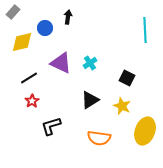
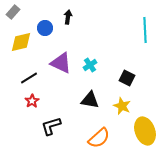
yellow diamond: moved 1 px left
cyan cross: moved 2 px down
black triangle: rotated 42 degrees clockwise
yellow ellipse: rotated 40 degrees counterclockwise
orange semicircle: rotated 50 degrees counterclockwise
